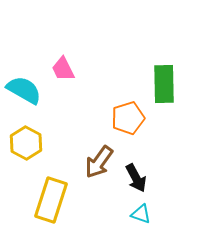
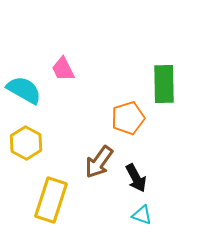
cyan triangle: moved 1 px right, 1 px down
